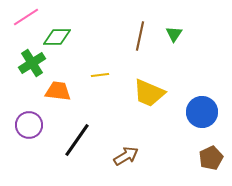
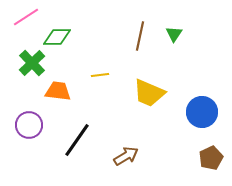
green cross: rotated 12 degrees counterclockwise
